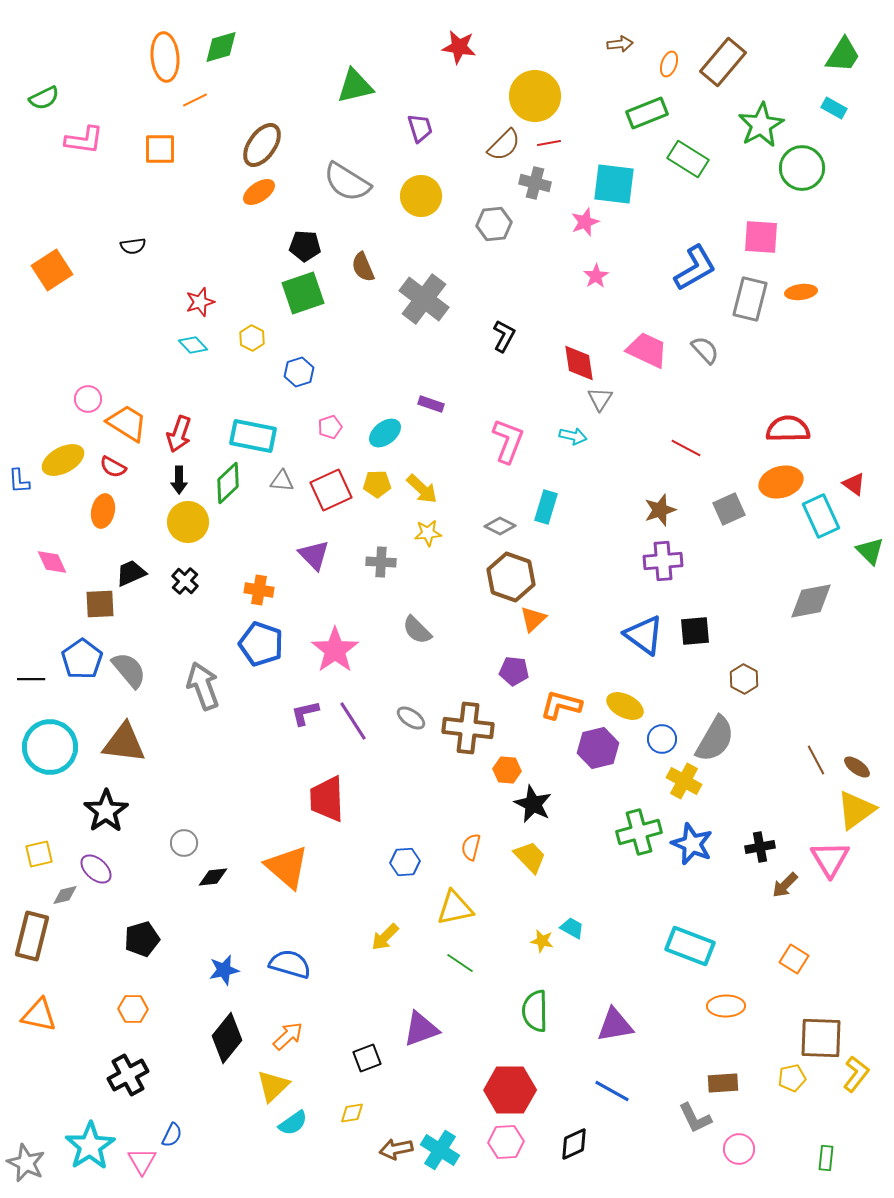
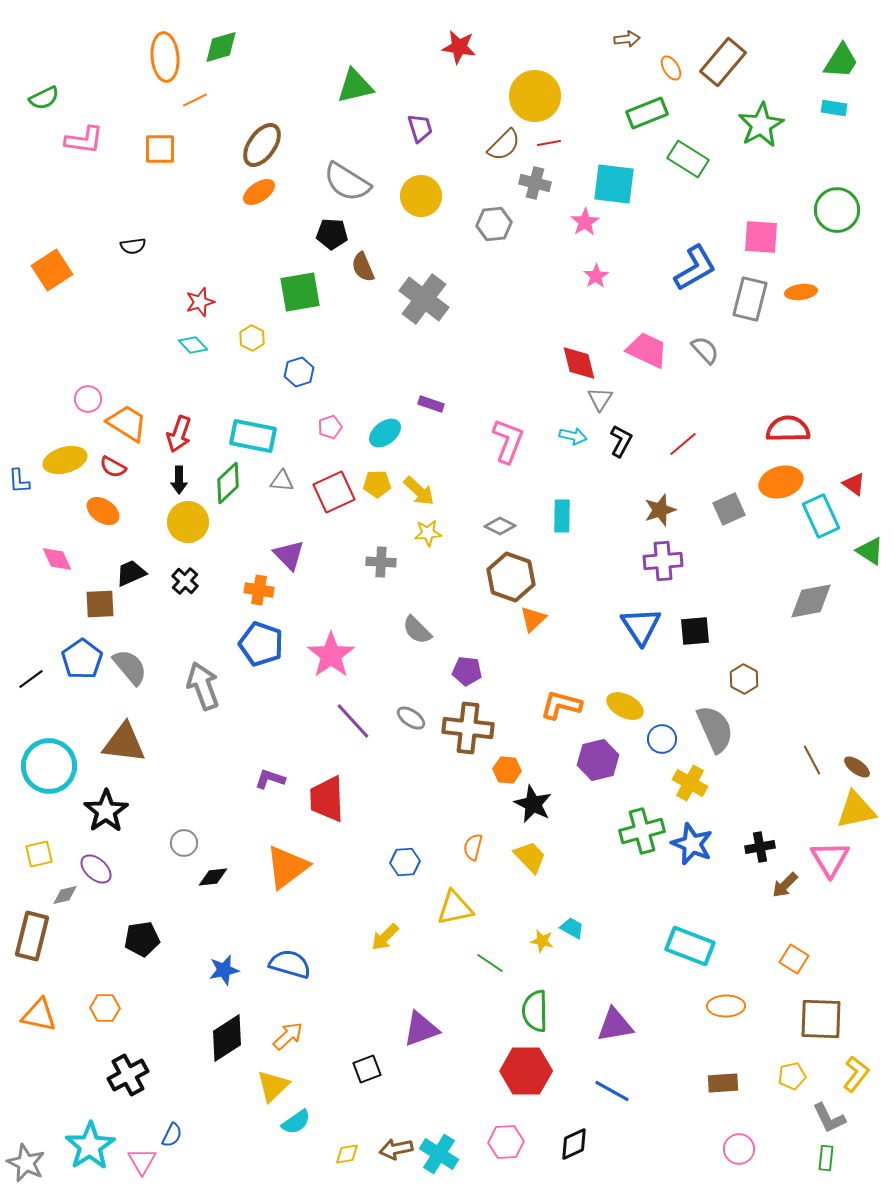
brown arrow at (620, 44): moved 7 px right, 5 px up
green trapezoid at (843, 55): moved 2 px left, 6 px down
orange ellipse at (669, 64): moved 2 px right, 4 px down; rotated 50 degrees counterclockwise
cyan rectangle at (834, 108): rotated 20 degrees counterclockwise
green circle at (802, 168): moved 35 px right, 42 px down
pink star at (585, 222): rotated 12 degrees counterclockwise
black pentagon at (305, 246): moved 27 px right, 12 px up
green square at (303, 293): moved 3 px left, 1 px up; rotated 9 degrees clockwise
black L-shape at (504, 336): moved 117 px right, 105 px down
red diamond at (579, 363): rotated 6 degrees counterclockwise
red line at (686, 448): moved 3 px left, 4 px up; rotated 68 degrees counterclockwise
yellow ellipse at (63, 460): moved 2 px right; rotated 12 degrees clockwise
yellow arrow at (422, 489): moved 3 px left, 2 px down
red square at (331, 490): moved 3 px right, 2 px down
cyan rectangle at (546, 507): moved 16 px right, 9 px down; rotated 16 degrees counterclockwise
orange ellipse at (103, 511): rotated 68 degrees counterclockwise
green triangle at (870, 551): rotated 12 degrees counterclockwise
purple triangle at (314, 555): moved 25 px left
pink diamond at (52, 562): moved 5 px right, 3 px up
blue triangle at (644, 635): moved 3 px left, 9 px up; rotated 21 degrees clockwise
pink star at (335, 650): moved 4 px left, 5 px down
gray semicircle at (129, 670): moved 1 px right, 3 px up
purple pentagon at (514, 671): moved 47 px left
black line at (31, 679): rotated 36 degrees counterclockwise
purple L-shape at (305, 713): moved 35 px left, 66 px down; rotated 32 degrees clockwise
purple line at (353, 721): rotated 9 degrees counterclockwise
gray semicircle at (715, 739): moved 10 px up; rotated 54 degrees counterclockwise
cyan circle at (50, 747): moved 1 px left, 19 px down
purple hexagon at (598, 748): moved 12 px down
brown line at (816, 760): moved 4 px left
yellow cross at (684, 781): moved 6 px right, 2 px down
yellow triangle at (856, 810): rotated 24 degrees clockwise
green cross at (639, 832): moved 3 px right, 1 px up
orange semicircle at (471, 847): moved 2 px right
orange triangle at (287, 867): rotated 42 degrees clockwise
black pentagon at (142, 939): rotated 8 degrees clockwise
green line at (460, 963): moved 30 px right
orange hexagon at (133, 1009): moved 28 px left, 1 px up
black diamond at (227, 1038): rotated 18 degrees clockwise
brown square at (821, 1038): moved 19 px up
black square at (367, 1058): moved 11 px down
yellow pentagon at (792, 1078): moved 2 px up
red hexagon at (510, 1090): moved 16 px right, 19 px up
yellow diamond at (352, 1113): moved 5 px left, 41 px down
gray L-shape at (695, 1118): moved 134 px right
cyan semicircle at (293, 1123): moved 3 px right, 1 px up
cyan cross at (440, 1150): moved 1 px left, 4 px down
